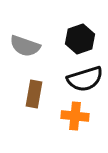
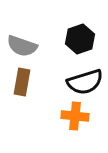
gray semicircle: moved 3 px left
black semicircle: moved 3 px down
brown rectangle: moved 12 px left, 12 px up
